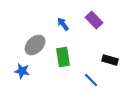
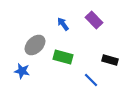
green rectangle: rotated 66 degrees counterclockwise
